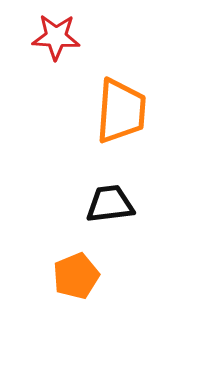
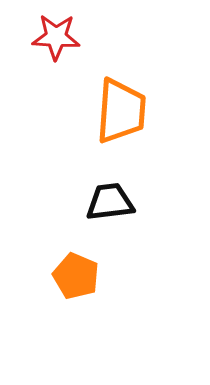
black trapezoid: moved 2 px up
orange pentagon: rotated 27 degrees counterclockwise
